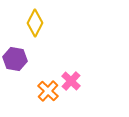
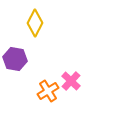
orange cross: rotated 15 degrees clockwise
